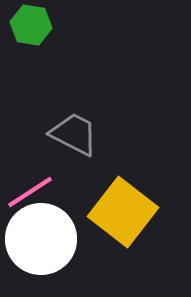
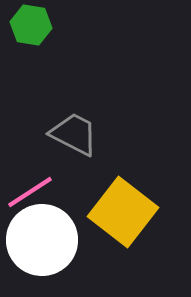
white circle: moved 1 px right, 1 px down
